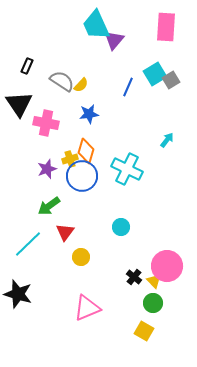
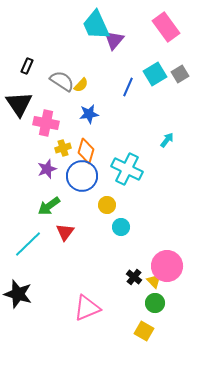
pink rectangle: rotated 40 degrees counterclockwise
gray square: moved 9 px right, 6 px up
yellow cross: moved 7 px left, 11 px up
yellow circle: moved 26 px right, 52 px up
green circle: moved 2 px right
